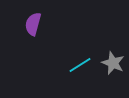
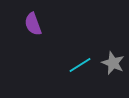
purple semicircle: rotated 35 degrees counterclockwise
